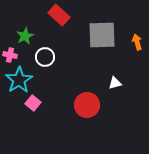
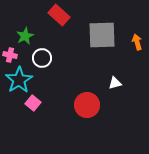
white circle: moved 3 px left, 1 px down
